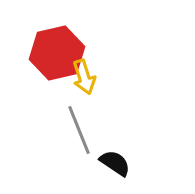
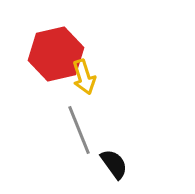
red hexagon: moved 1 px left, 1 px down
black semicircle: moved 1 px left, 1 px down; rotated 20 degrees clockwise
